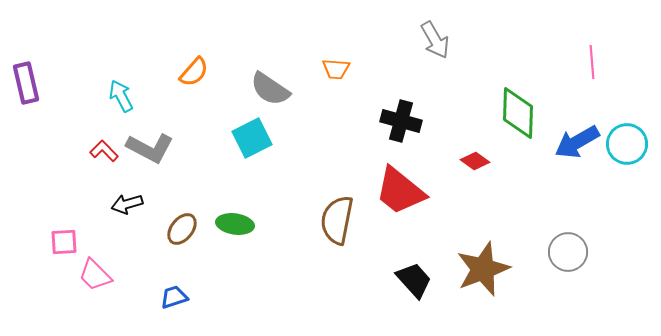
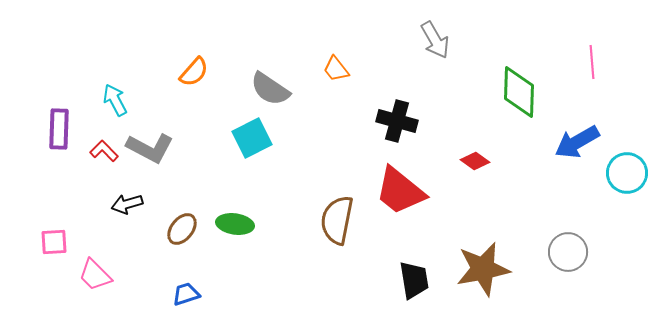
orange trapezoid: rotated 48 degrees clockwise
purple rectangle: moved 33 px right, 46 px down; rotated 15 degrees clockwise
cyan arrow: moved 6 px left, 4 px down
green diamond: moved 1 px right, 21 px up
black cross: moved 4 px left
cyan circle: moved 29 px down
pink square: moved 10 px left
brown star: rotated 10 degrees clockwise
black trapezoid: rotated 33 degrees clockwise
blue trapezoid: moved 12 px right, 3 px up
